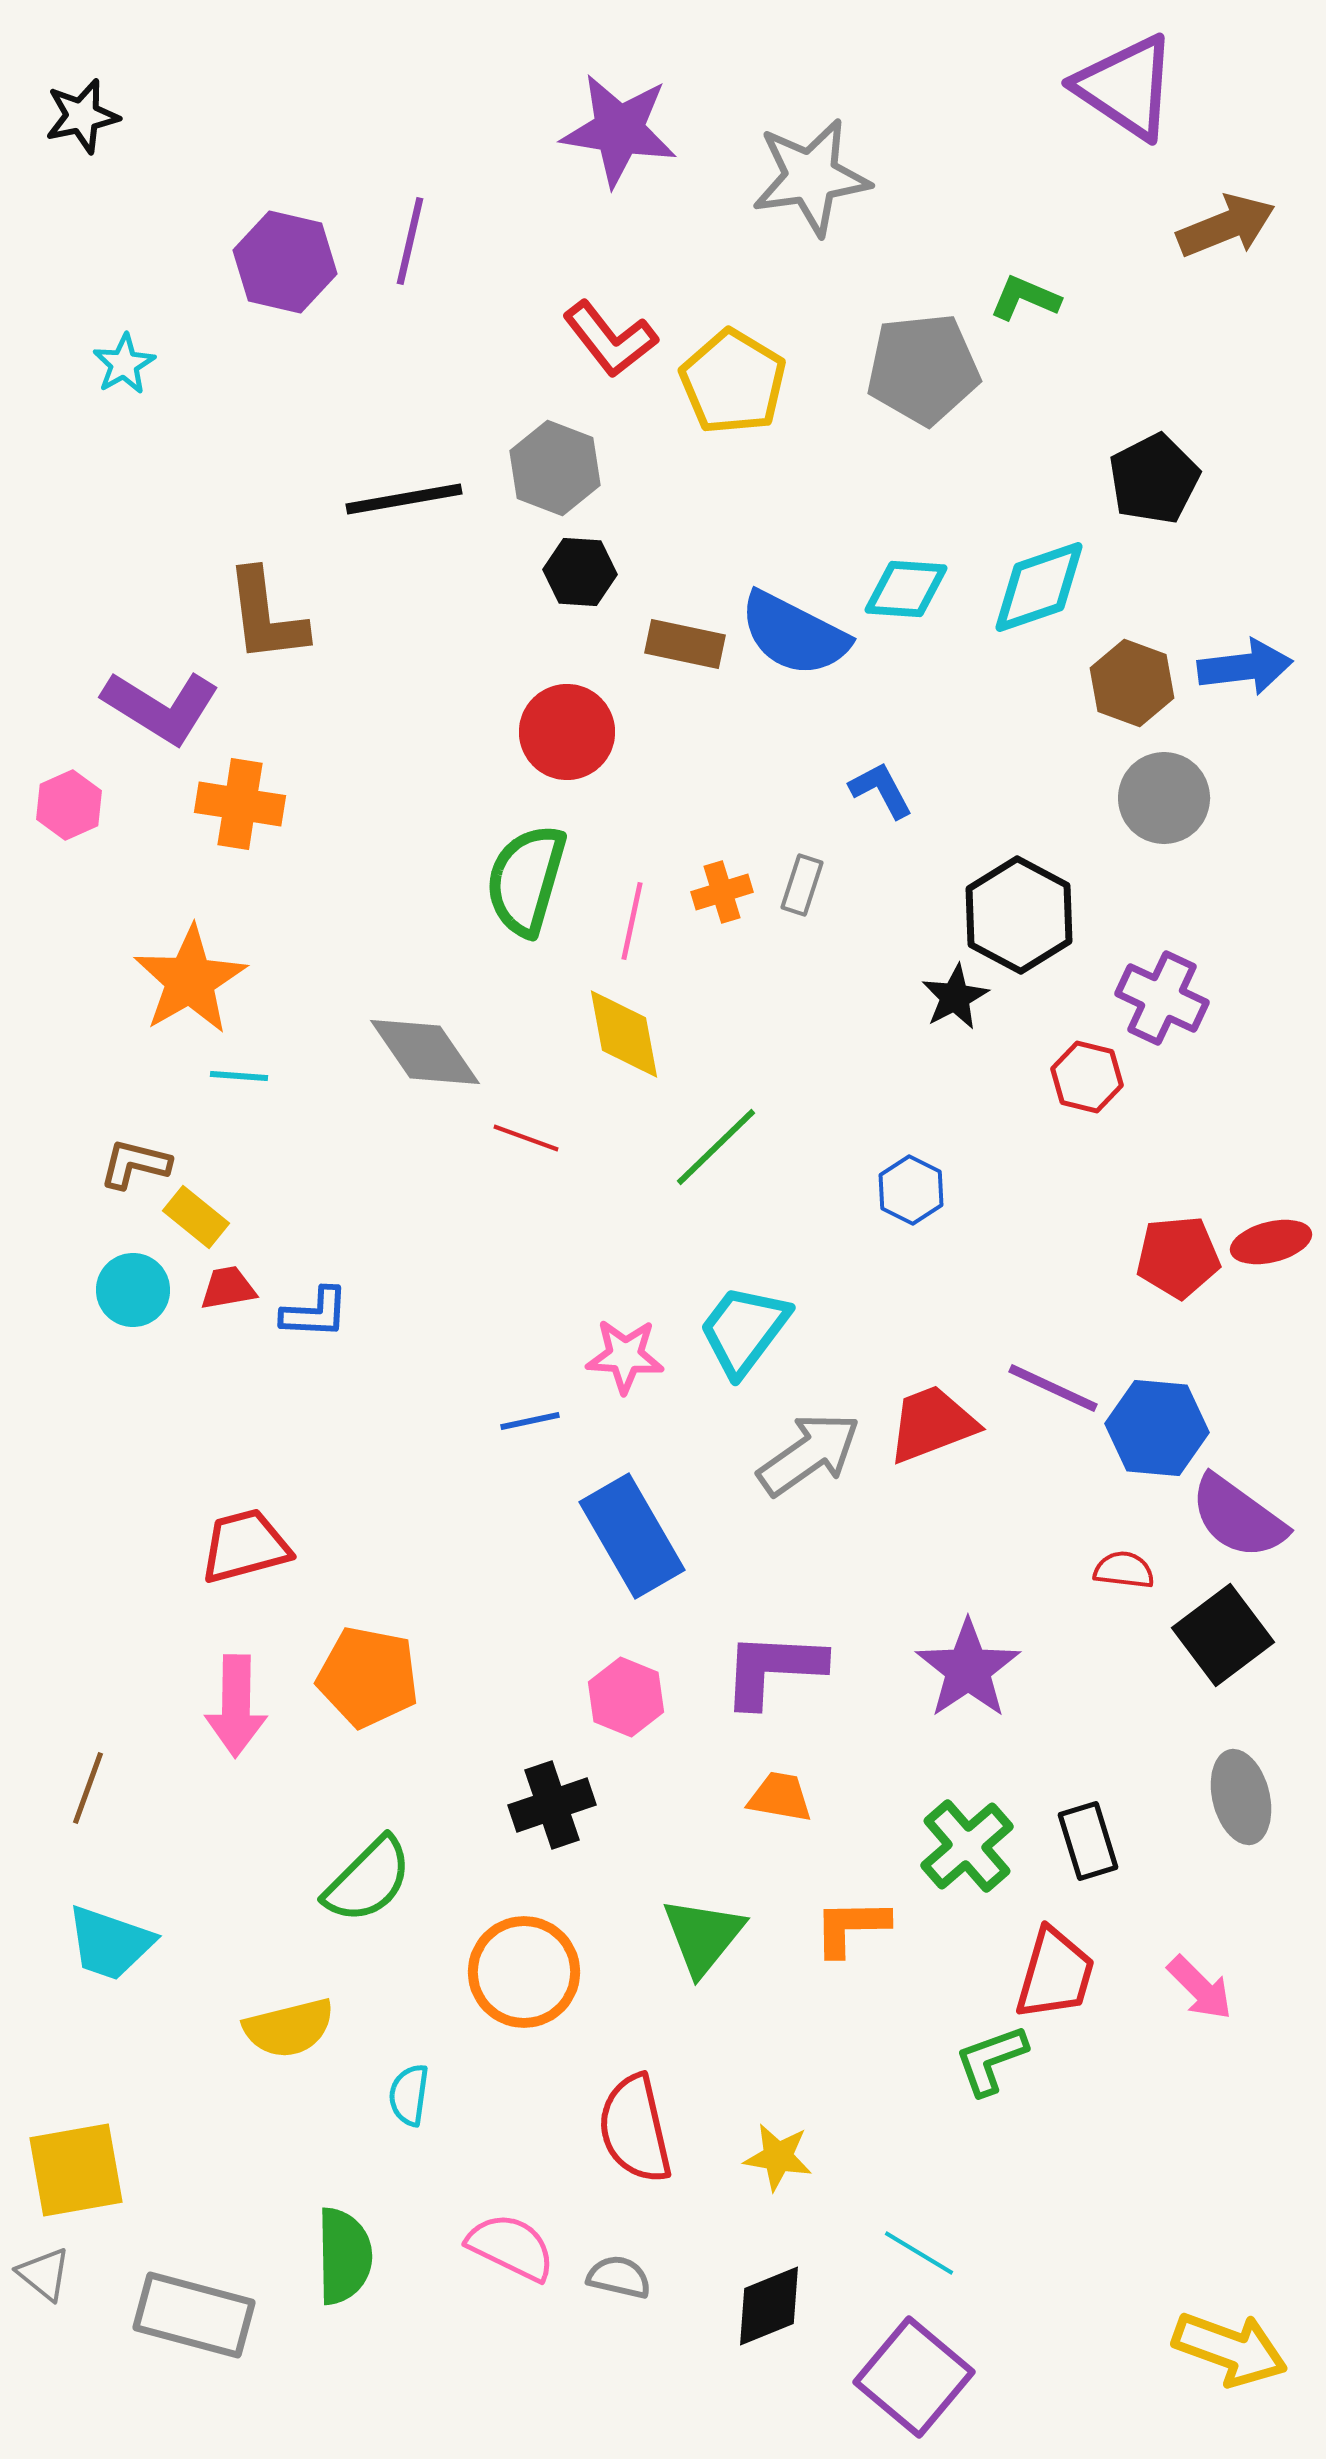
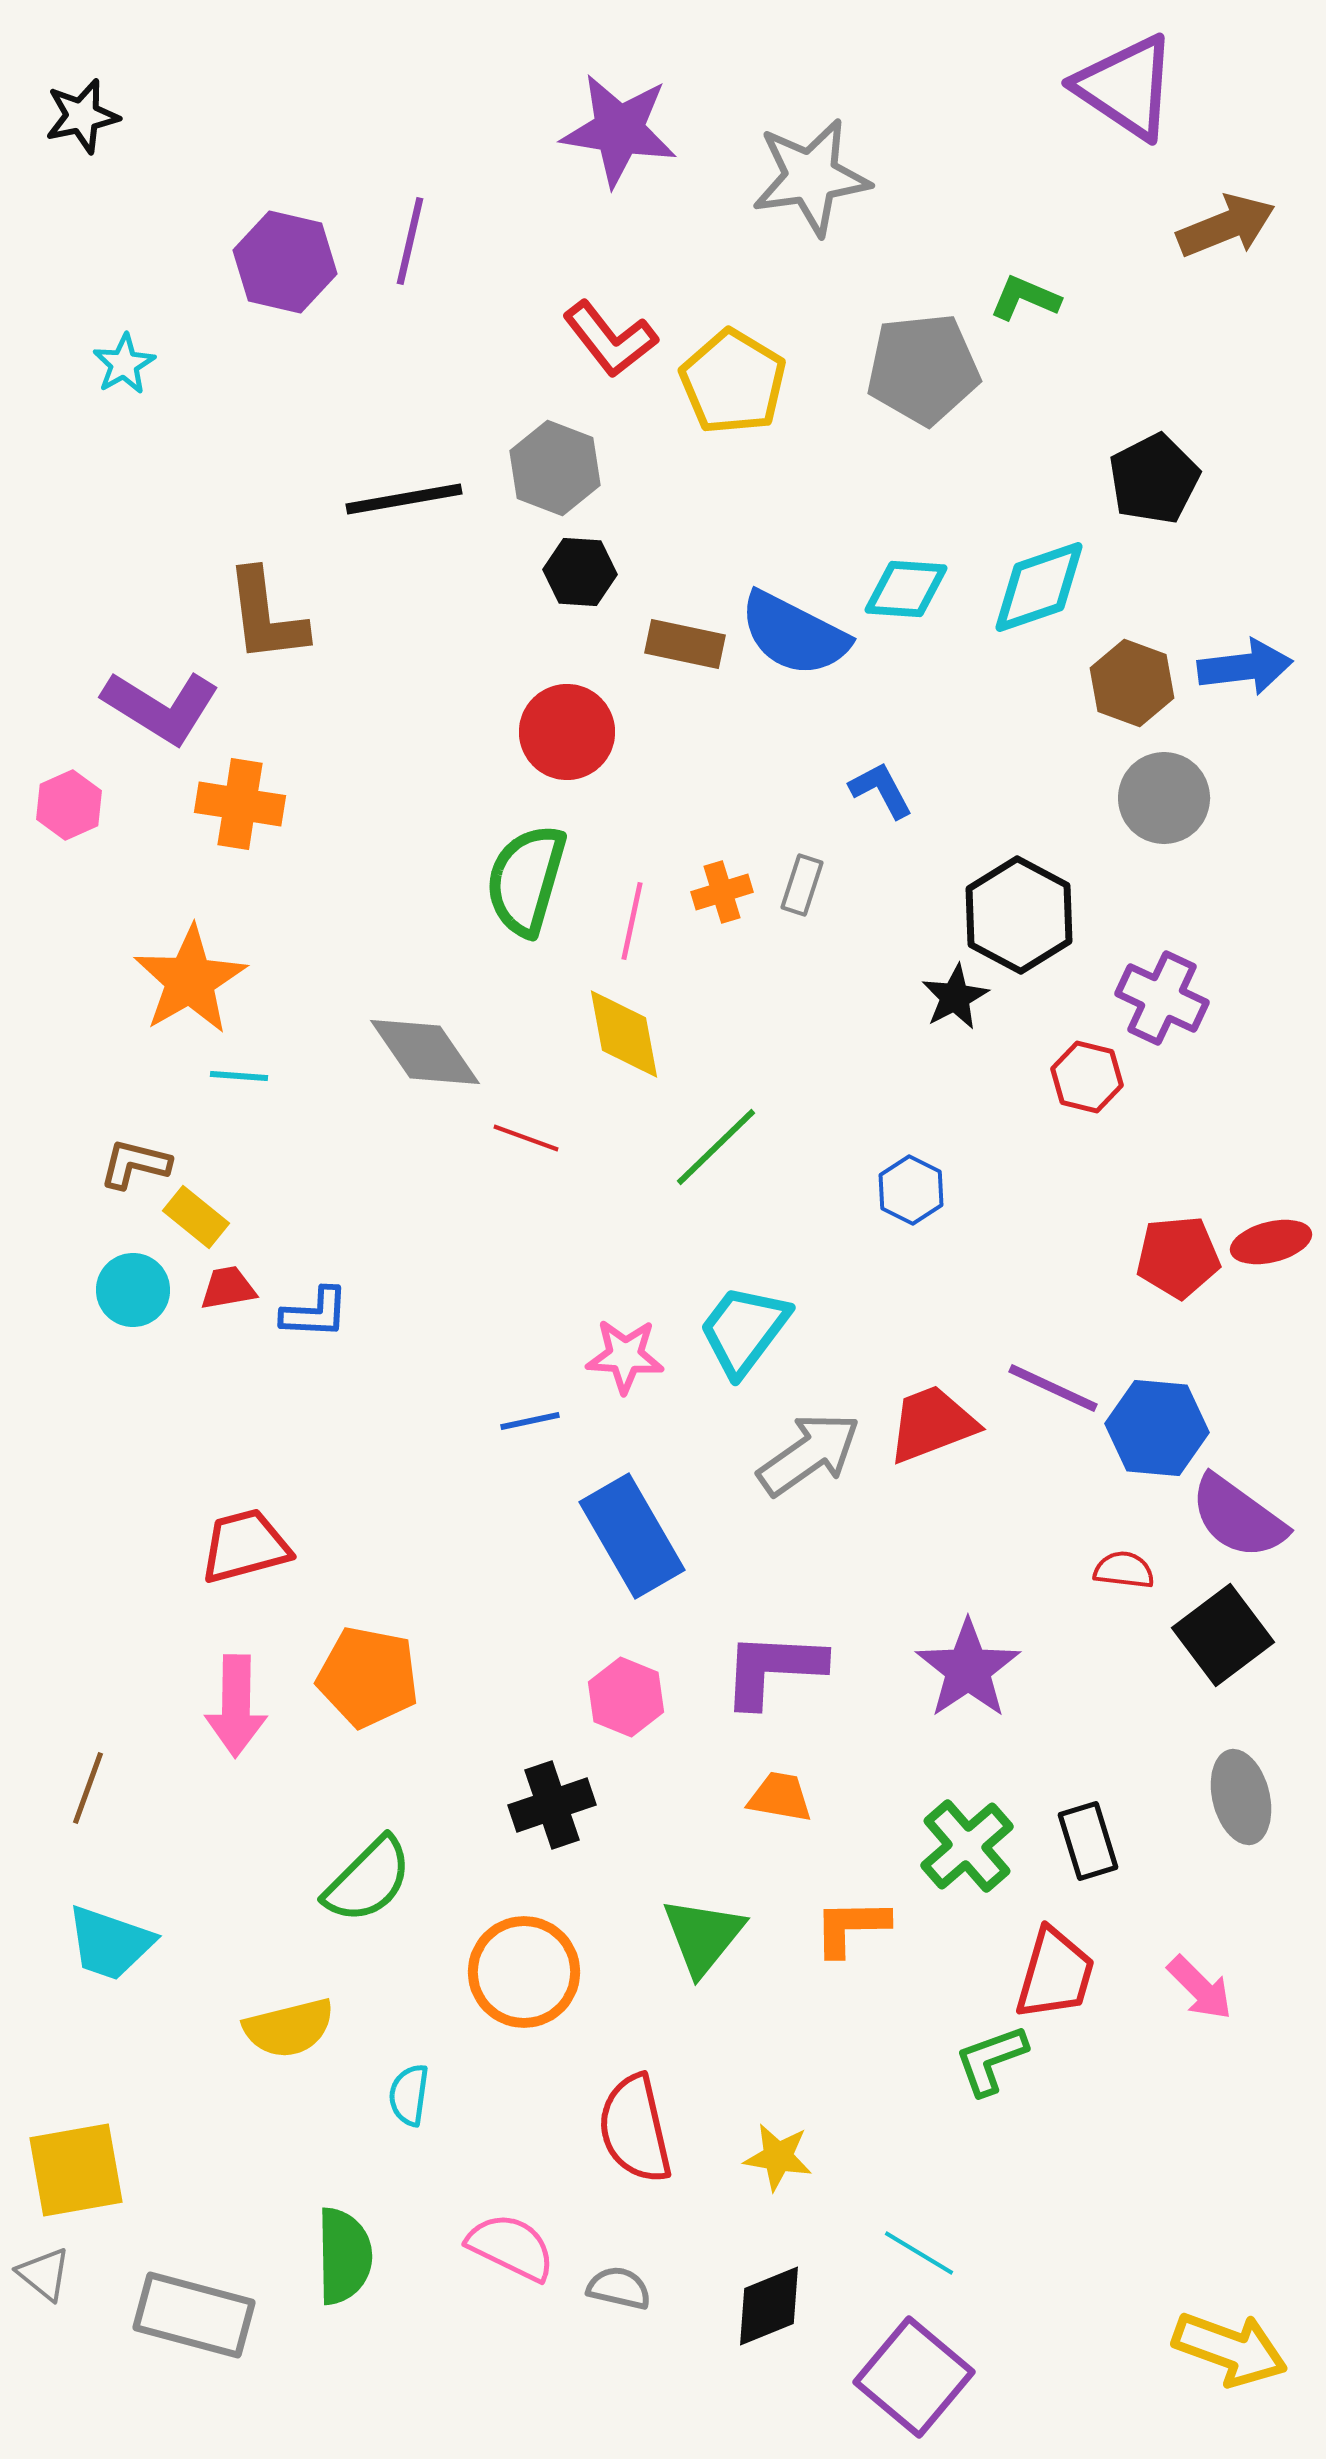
gray semicircle at (619, 2277): moved 11 px down
